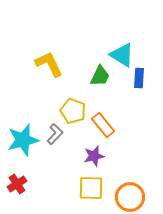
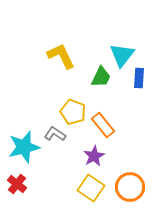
cyan triangle: rotated 36 degrees clockwise
yellow L-shape: moved 12 px right, 8 px up
green trapezoid: moved 1 px right, 1 px down
yellow pentagon: moved 1 px down
gray L-shape: rotated 100 degrees counterclockwise
cyan star: moved 1 px right, 7 px down
purple star: rotated 15 degrees counterclockwise
red cross: rotated 18 degrees counterclockwise
yellow square: rotated 32 degrees clockwise
orange circle: moved 10 px up
